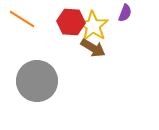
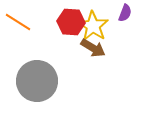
orange line: moved 4 px left, 3 px down
